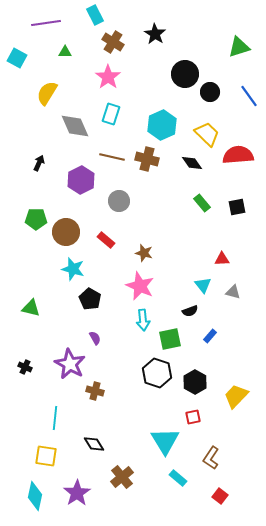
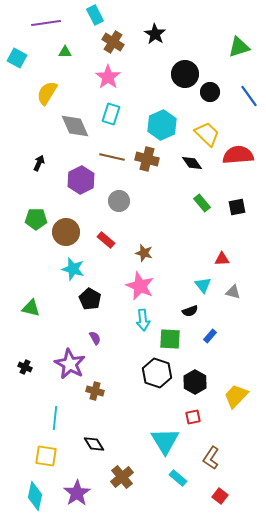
green square at (170, 339): rotated 15 degrees clockwise
